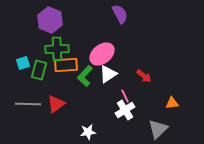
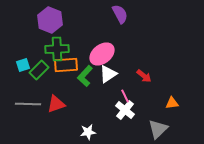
cyan square: moved 2 px down
green rectangle: rotated 30 degrees clockwise
red triangle: rotated 18 degrees clockwise
white cross: rotated 18 degrees counterclockwise
